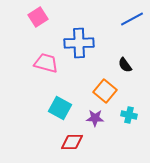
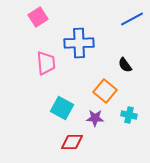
pink trapezoid: rotated 70 degrees clockwise
cyan square: moved 2 px right
